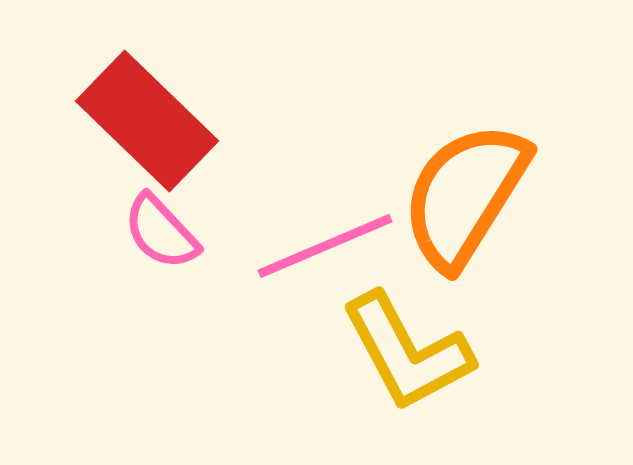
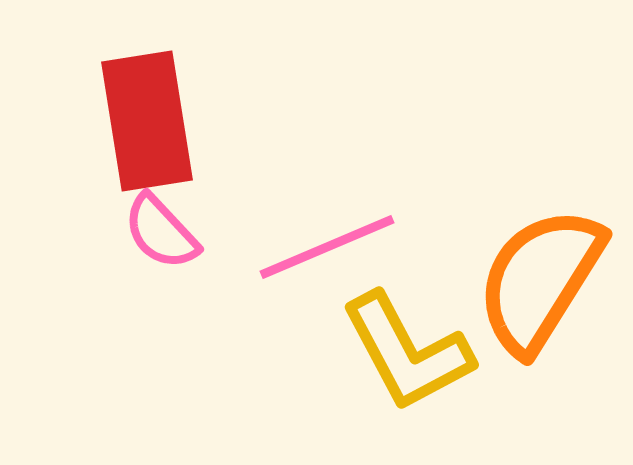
red rectangle: rotated 37 degrees clockwise
orange semicircle: moved 75 px right, 85 px down
pink line: moved 2 px right, 1 px down
